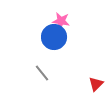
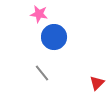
pink star: moved 22 px left, 7 px up
red triangle: moved 1 px right, 1 px up
